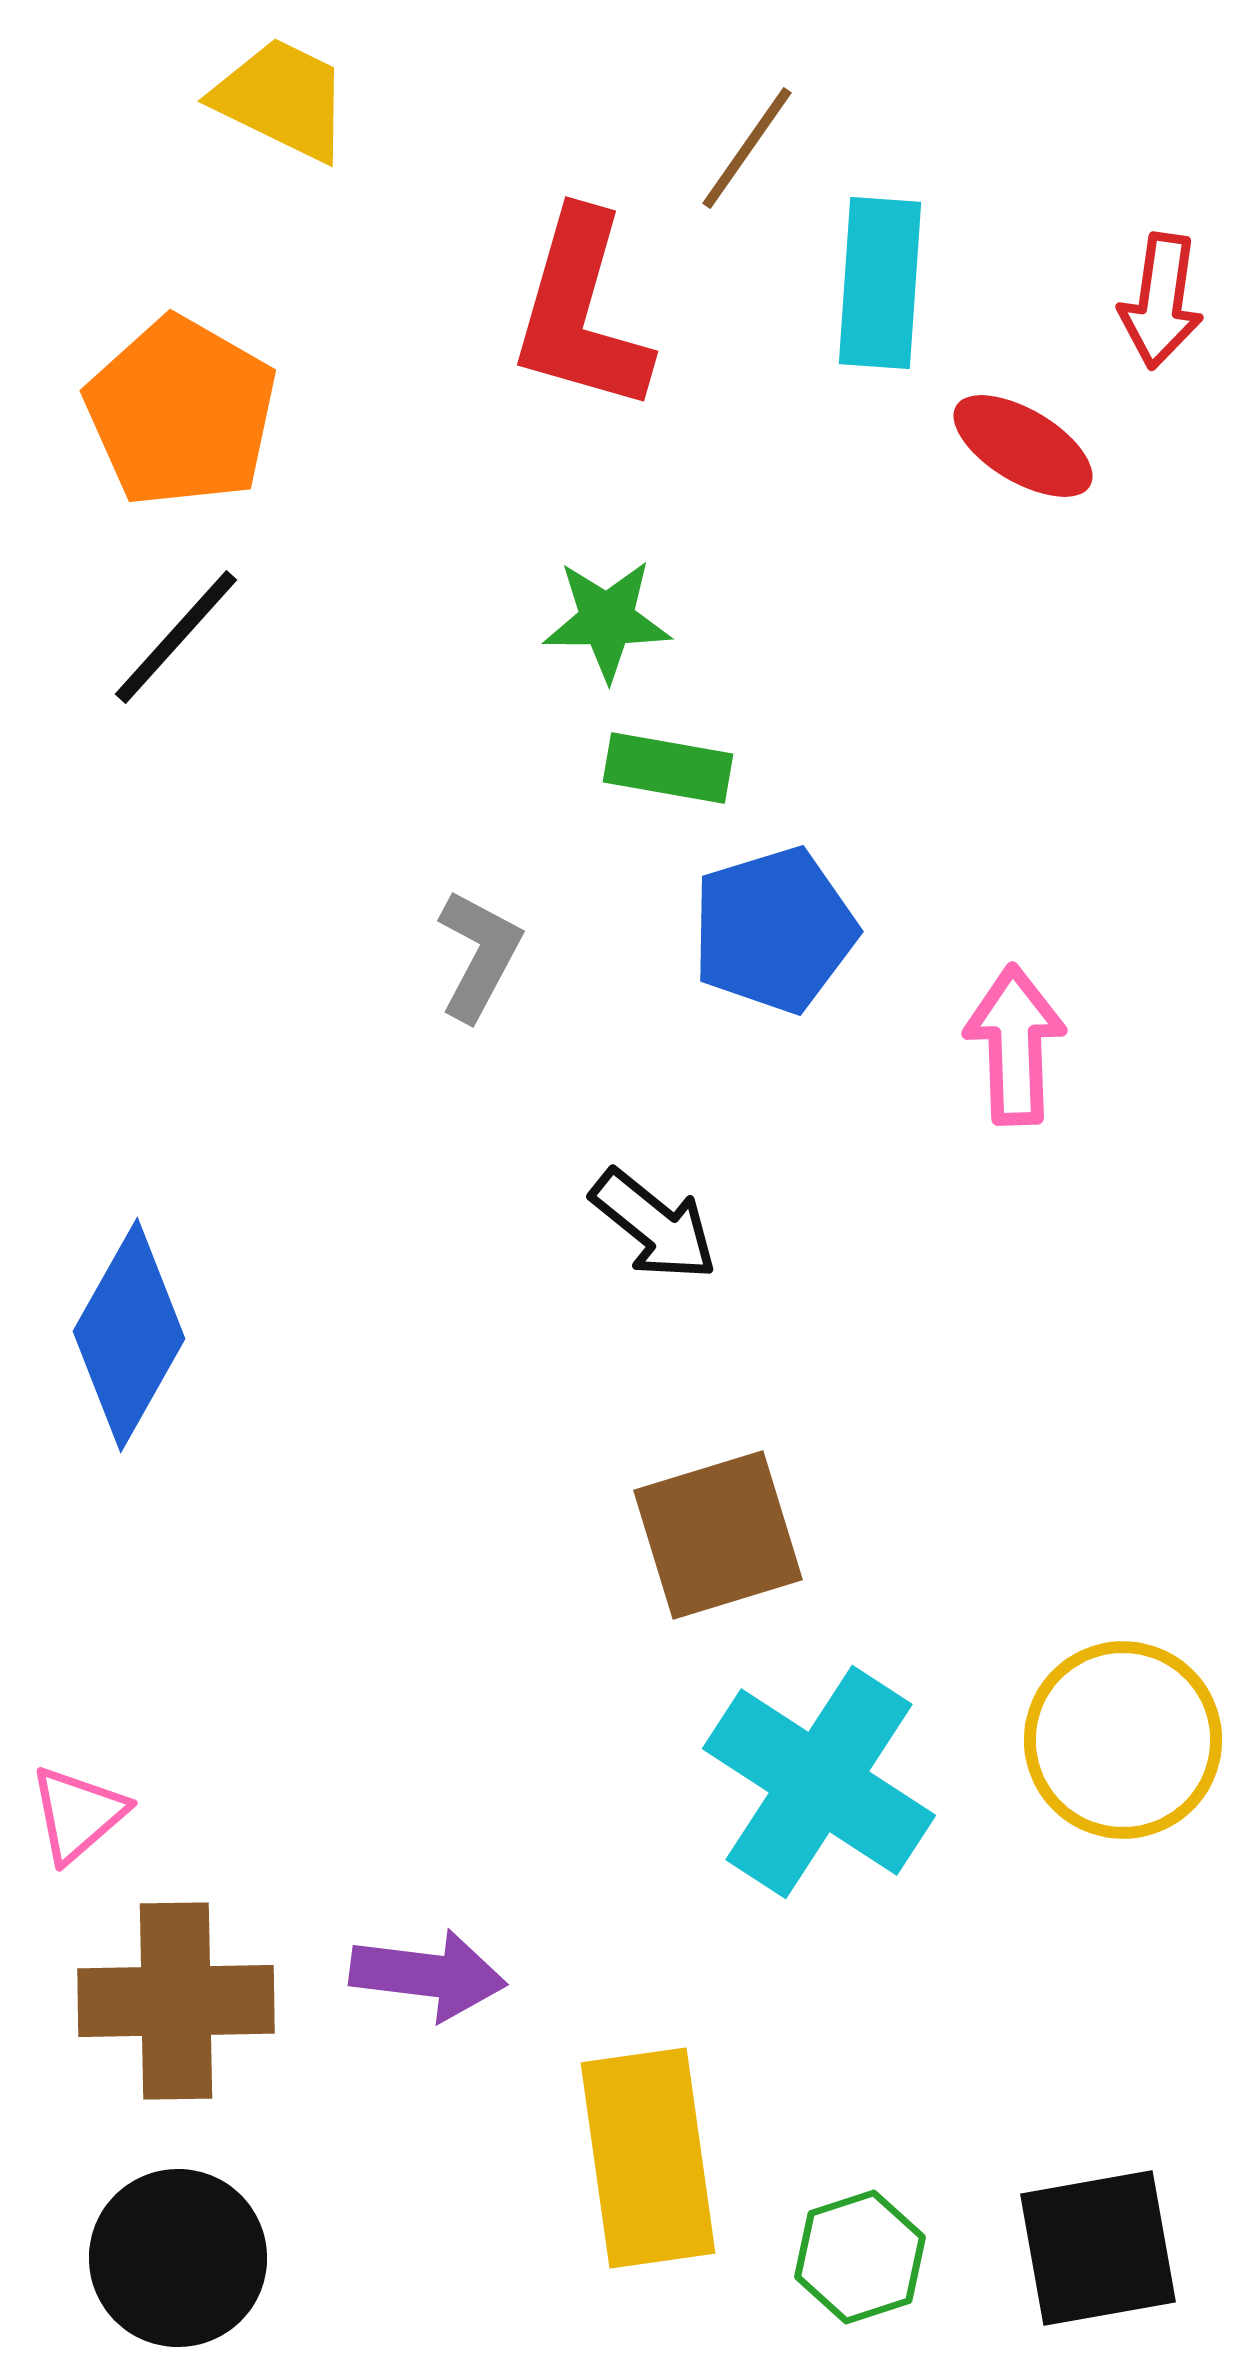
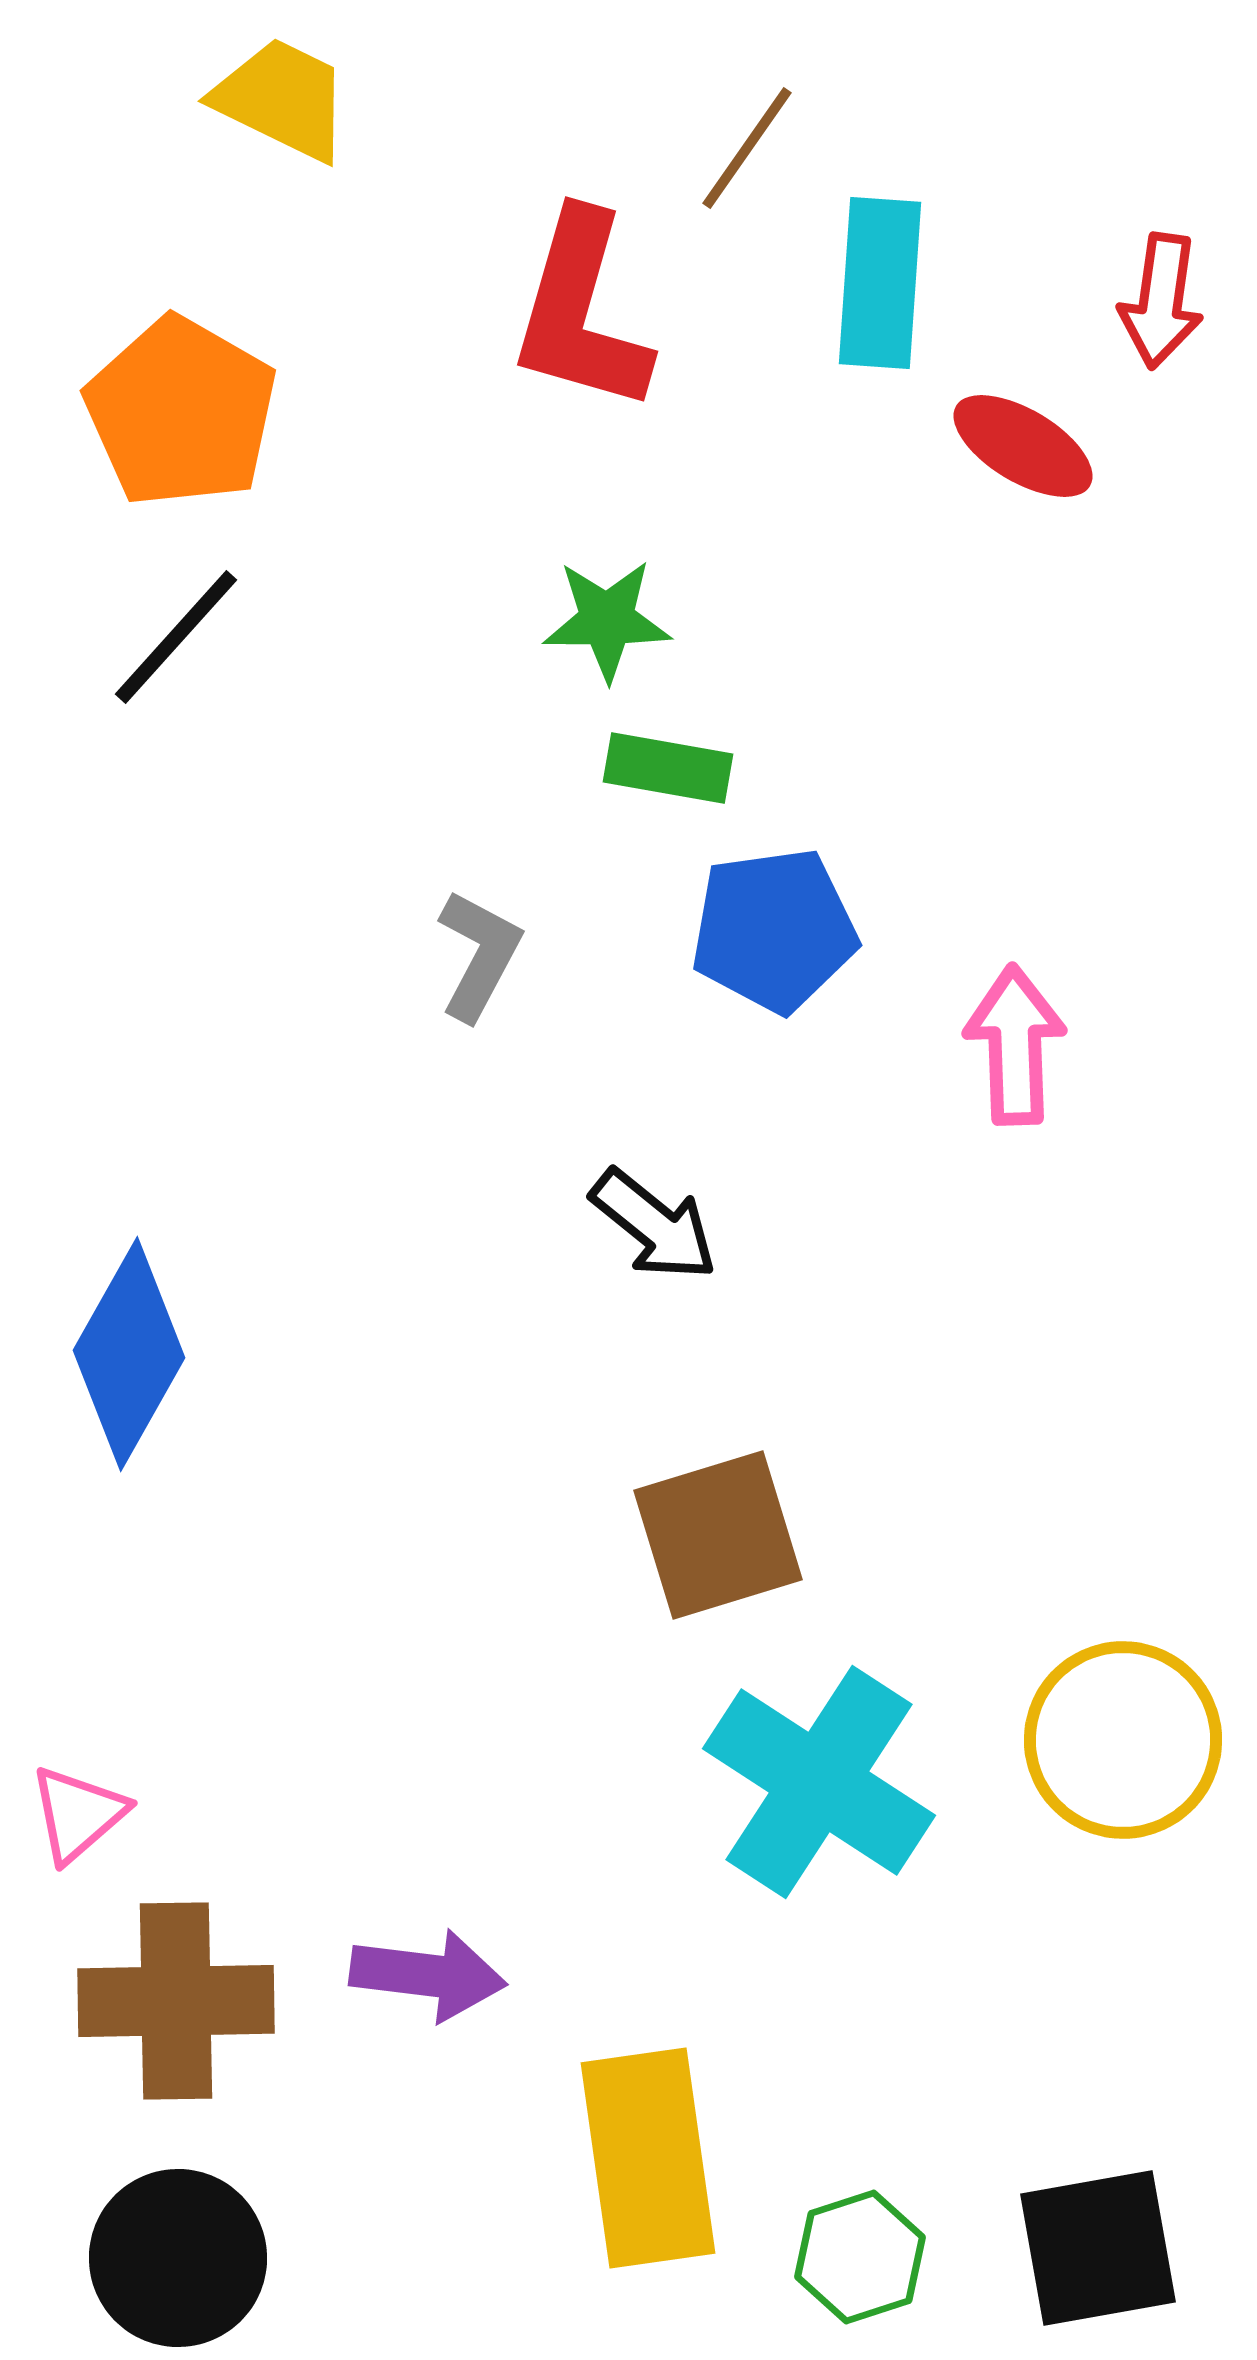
blue pentagon: rotated 9 degrees clockwise
blue diamond: moved 19 px down
